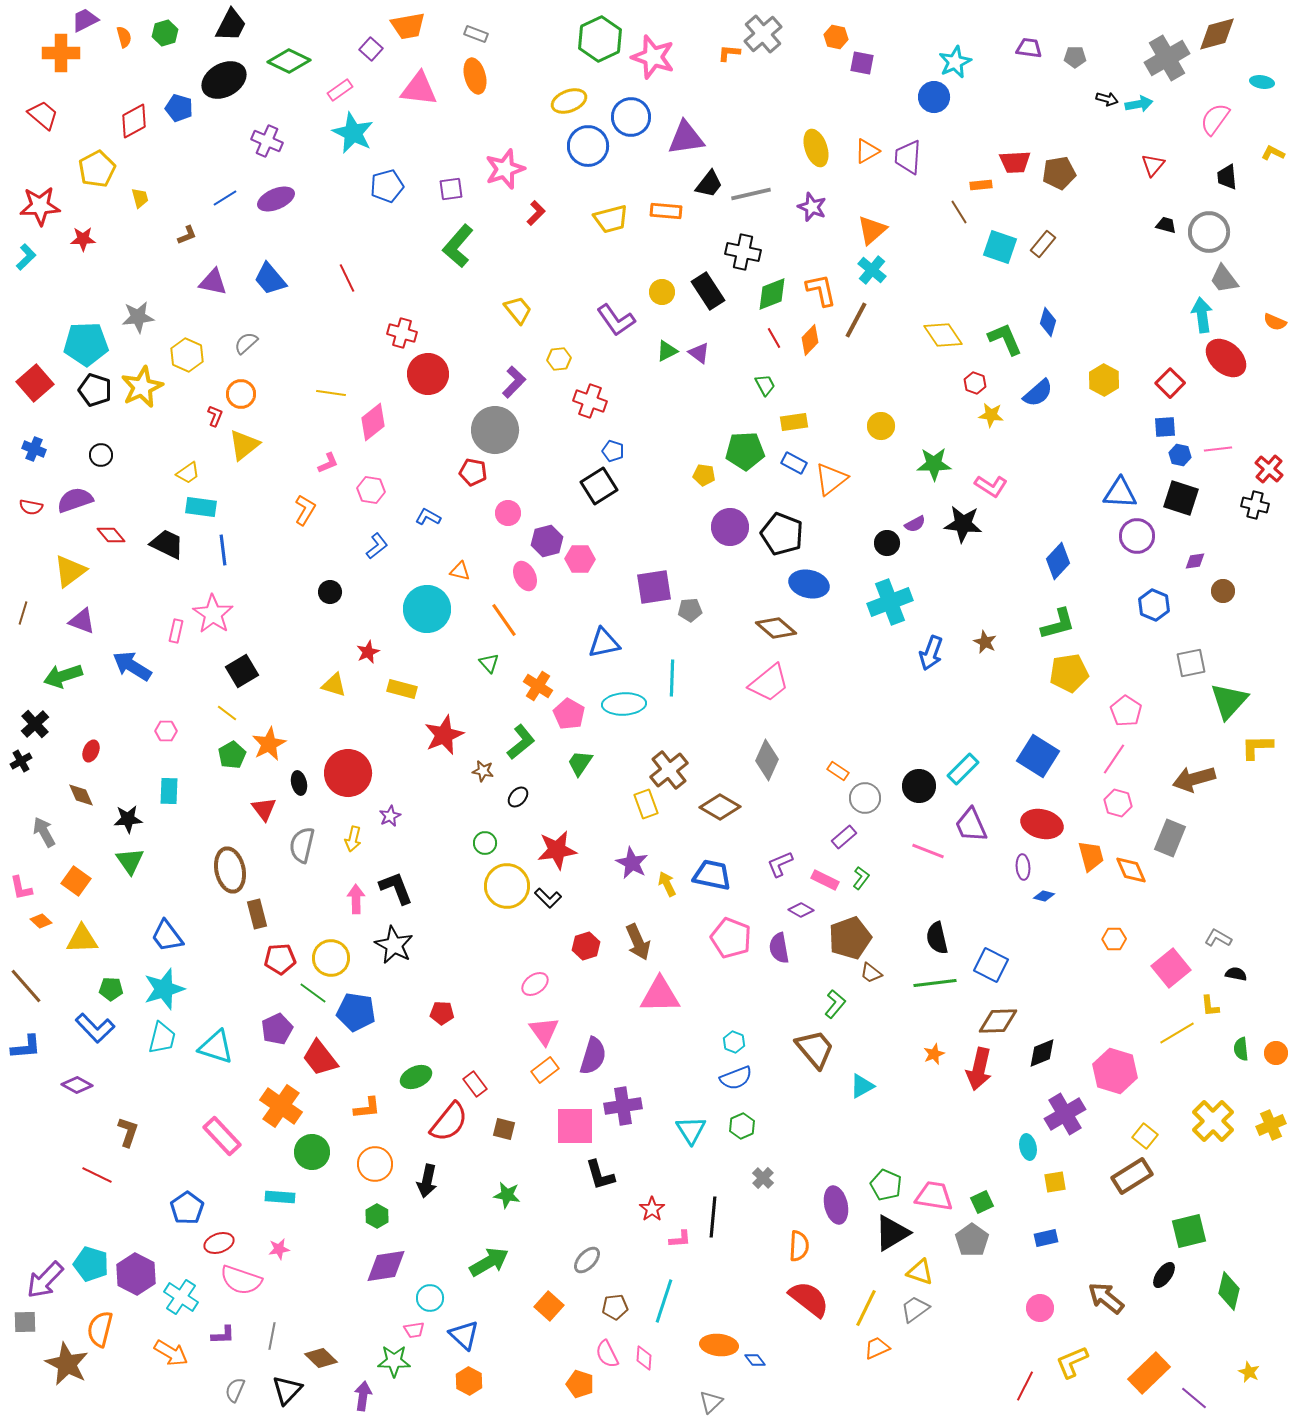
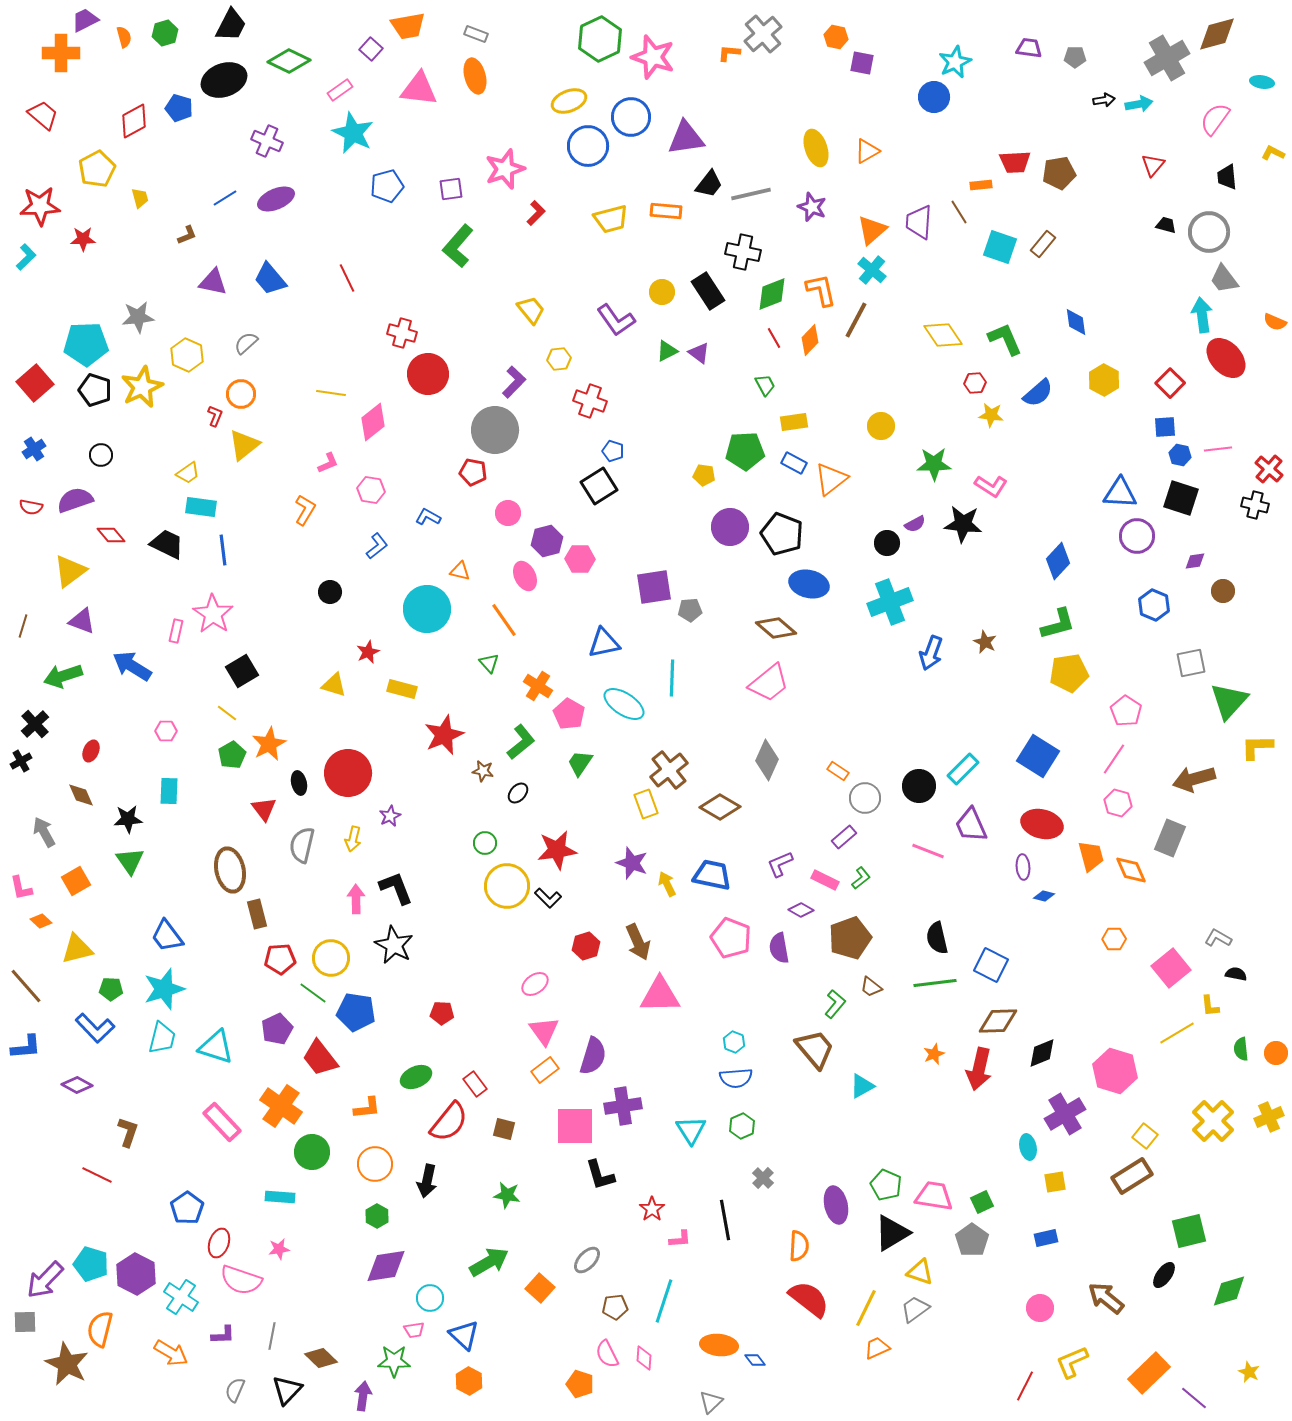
black ellipse at (224, 80): rotated 9 degrees clockwise
black arrow at (1107, 99): moved 3 px left, 1 px down; rotated 25 degrees counterclockwise
purple trapezoid at (908, 157): moved 11 px right, 65 px down
yellow trapezoid at (518, 310): moved 13 px right
blue diamond at (1048, 322): moved 28 px right; rotated 24 degrees counterclockwise
red ellipse at (1226, 358): rotated 6 degrees clockwise
red hexagon at (975, 383): rotated 25 degrees counterclockwise
blue cross at (34, 449): rotated 35 degrees clockwise
brown line at (23, 613): moved 13 px down
cyan ellipse at (624, 704): rotated 36 degrees clockwise
black ellipse at (518, 797): moved 4 px up
purple star at (632, 863): rotated 8 degrees counterclockwise
green L-shape at (861, 878): rotated 15 degrees clockwise
orange square at (76, 881): rotated 24 degrees clockwise
yellow triangle at (82, 939): moved 5 px left, 10 px down; rotated 12 degrees counterclockwise
brown trapezoid at (871, 973): moved 14 px down
blue semicircle at (736, 1078): rotated 16 degrees clockwise
yellow cross at (1271, 1125): moved 2 px left, 8 px up
pink rectangle at (222, 1136): moved 14 px up
black line at (713, 1217): moved 12 px right, 3 px down; rotated 15 degrees counterclockwise
red ellipse at (219, 1243): rotated 52 degrees counterclockwise
green diamond at (1229, 1291): rotated 60 degrees clockwise
orange square at (549, 1306): moved 9 px left, 18 px up
